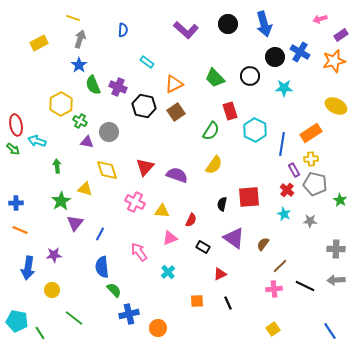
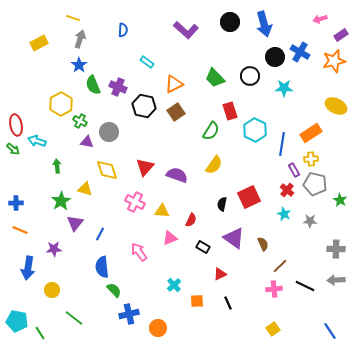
black circle at (228, 24): moved 2 px right, 2 px up
red square at (249, 197): rotated 20 degrees counterclockwise
brown semicircle at (263, 244): rotated 120 degrees clockwise
purple star at (54, 255): moved 6 px up
cyan cross at (168, 272): moved 6 px right, 13 px down
